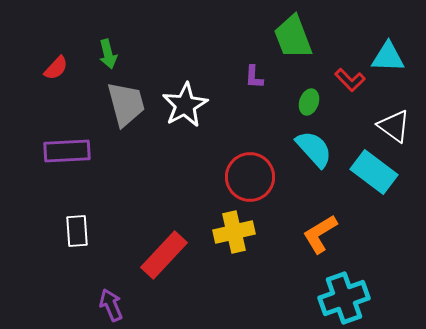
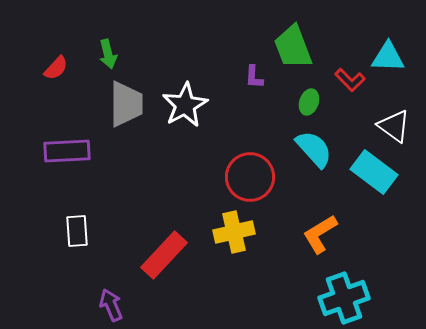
green trapezoid: moved 10 px down
gray trapezoid: rotated 15 degrees clockwise
